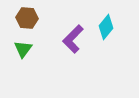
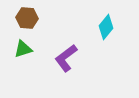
purple L-shape: moved 7 px left, 19 px down; rotated 8 degrees clockwise
green triangle: rotated 36 degrees clockwise
